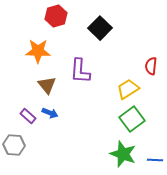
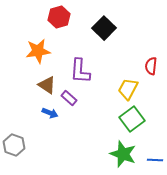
red hexagon: moved 3 px right, 1 px down
black square: moved 4 px right
orange star: rotated 10 degrees counterclockwise
brown triangle: rotated 18 degrees counterclockwise
yellow trapezoid: rotated 30 degrees counterclockwise
purple rectangle: moved 41 px right, 18 px up
gray hexagon: rotated 15 degrees clockwise
